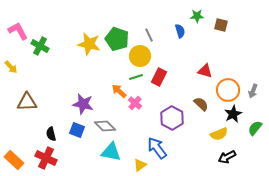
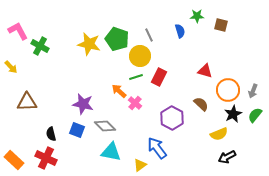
green semicircle: moved 13 px up
